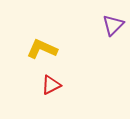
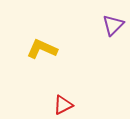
red triangle: moved 12 px right, 20 px down
